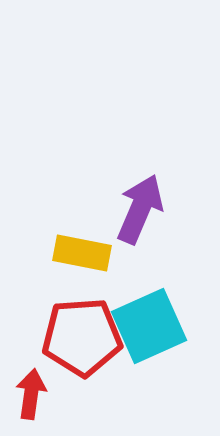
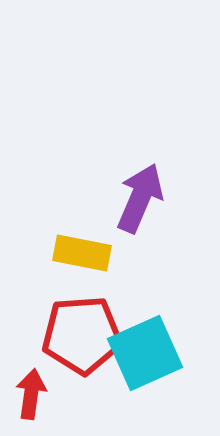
purple arrow: moved 11 px up
cyan square: moved 4 px left, 27 px down
red pentagon: moved 2 px up
